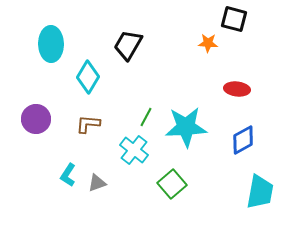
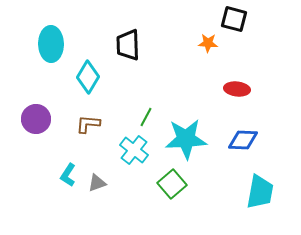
black trapezoid: rotated 32 degrees counterclockwise
cyan star: moved 12 px down
blue diamond: rotated 32 degrees clockwise
